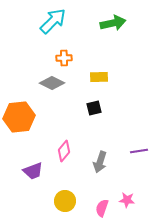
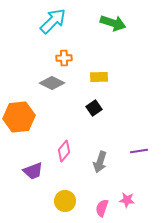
green arrow: rotated 30 degrees clockwise
black square: rotated 21 degrees counterclockwise
